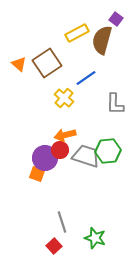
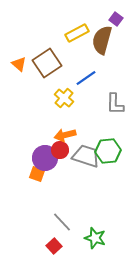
gray line: rotated 25 degrees counterclockwise
